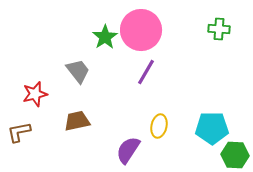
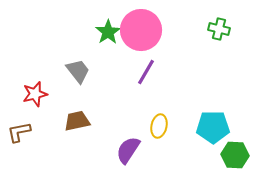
green cross: rotated 10 degrees clockwise
green star: moved 3 px right, 5 px up
cyan pentagon: moved 1 px right, 1 px up
